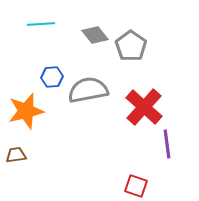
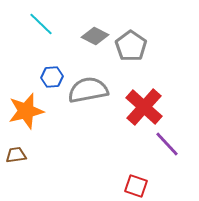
cyan line: rotated 48 degrees clockwise
gray diamond: moved 1 px down; rotated 24 degrees counterclockwise
purple line: rotated 36 degrees counterclockwise
